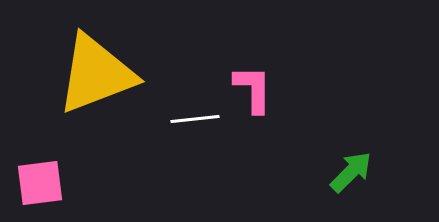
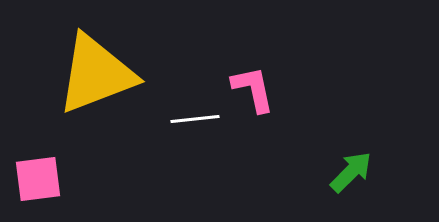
pink L-shape: rotated 12 degrees counterclockwise
pink square: moved 2 px left, 4 px up
